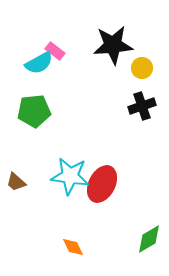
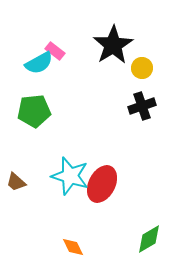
black star: rotated 27 degrees counterclockwise
cyan star: rotated 9 degrees clockwise
